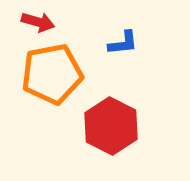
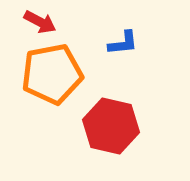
red arrow: moved 2 px right; rotated 12 degrees clockwise
red hexagon: rotated 14 degrees counterclockwise
